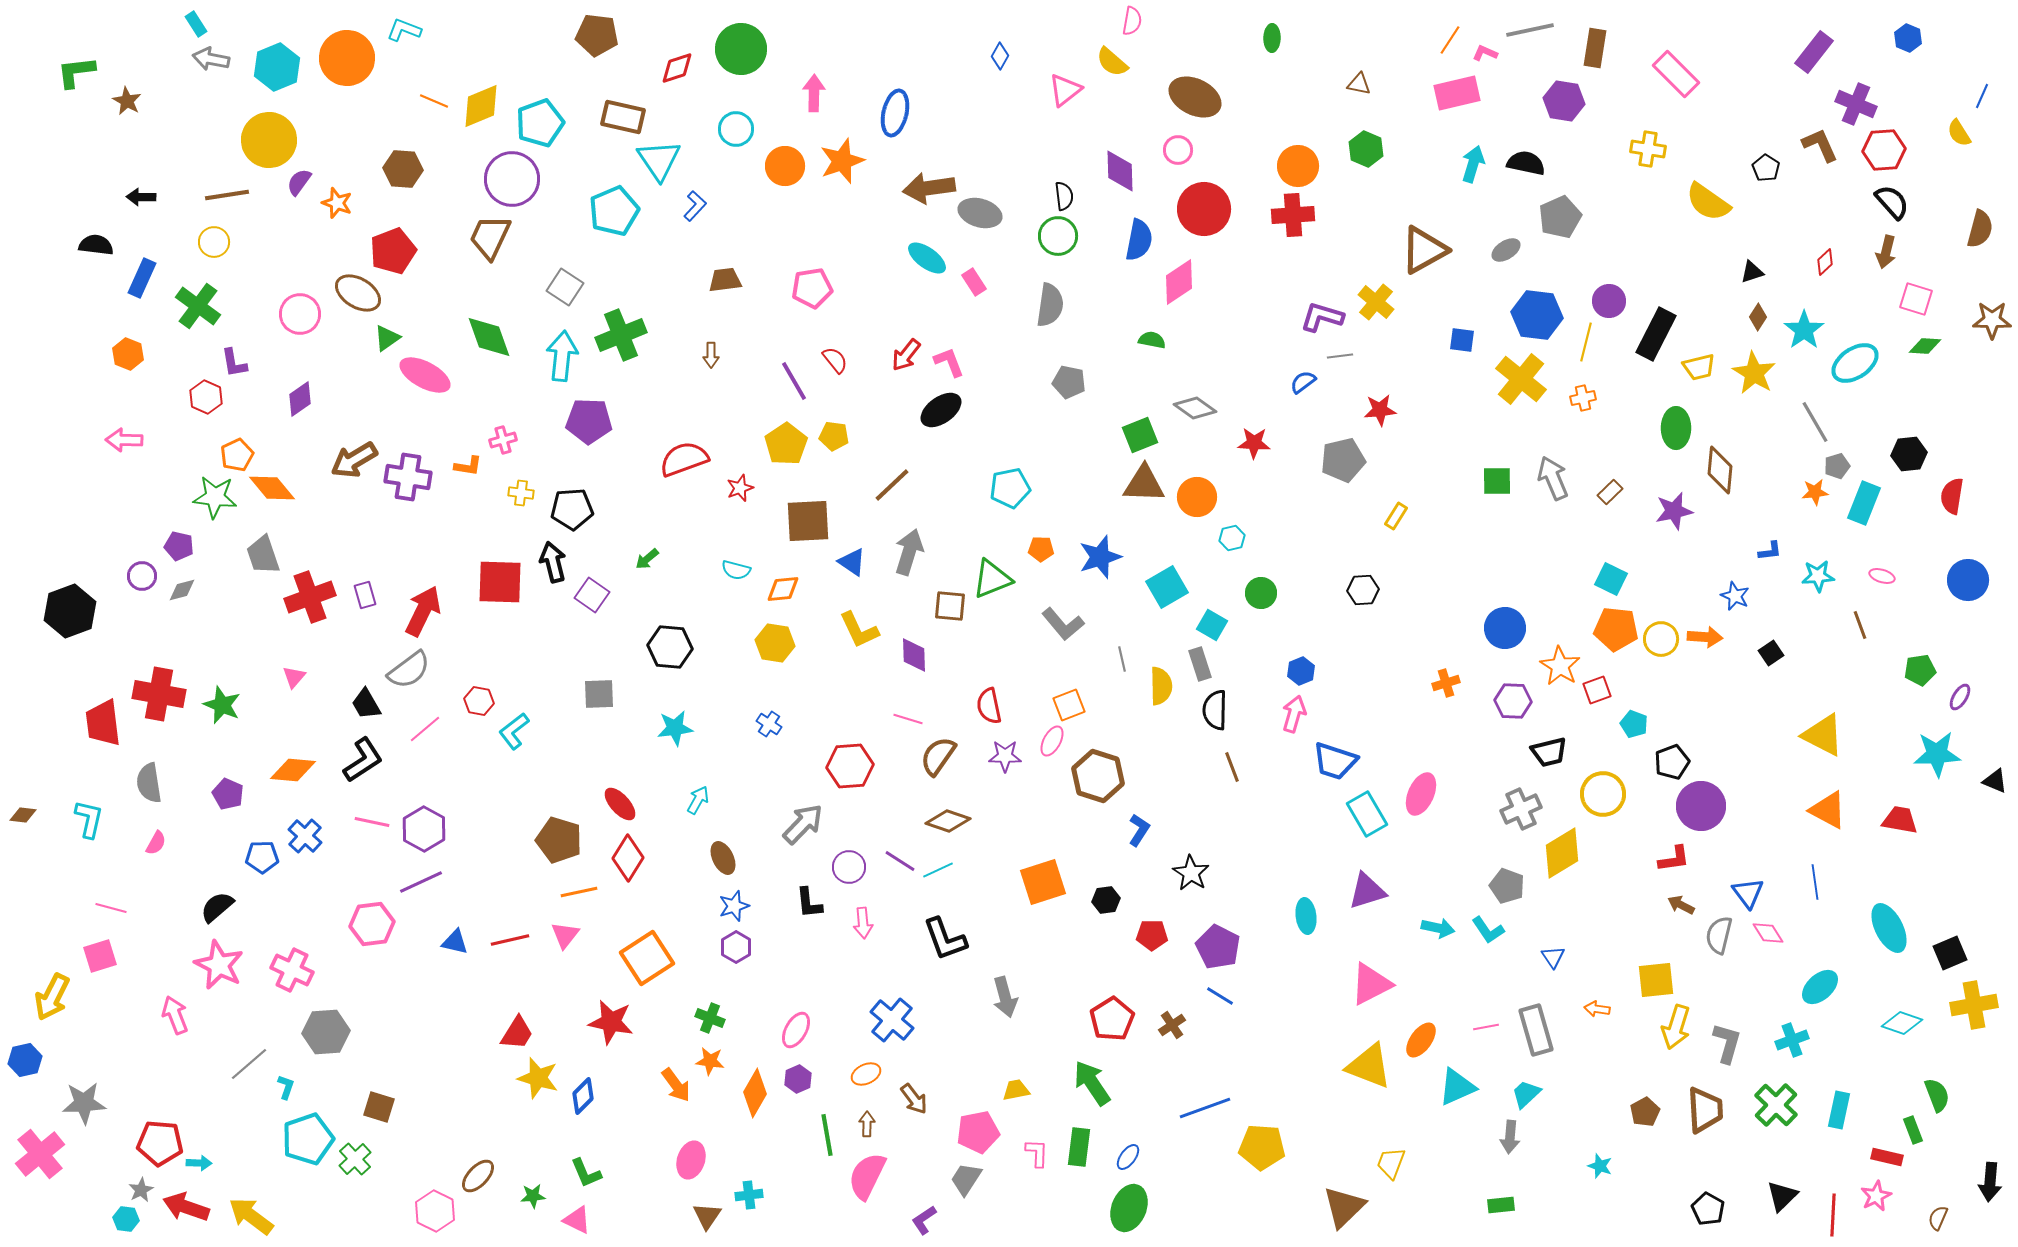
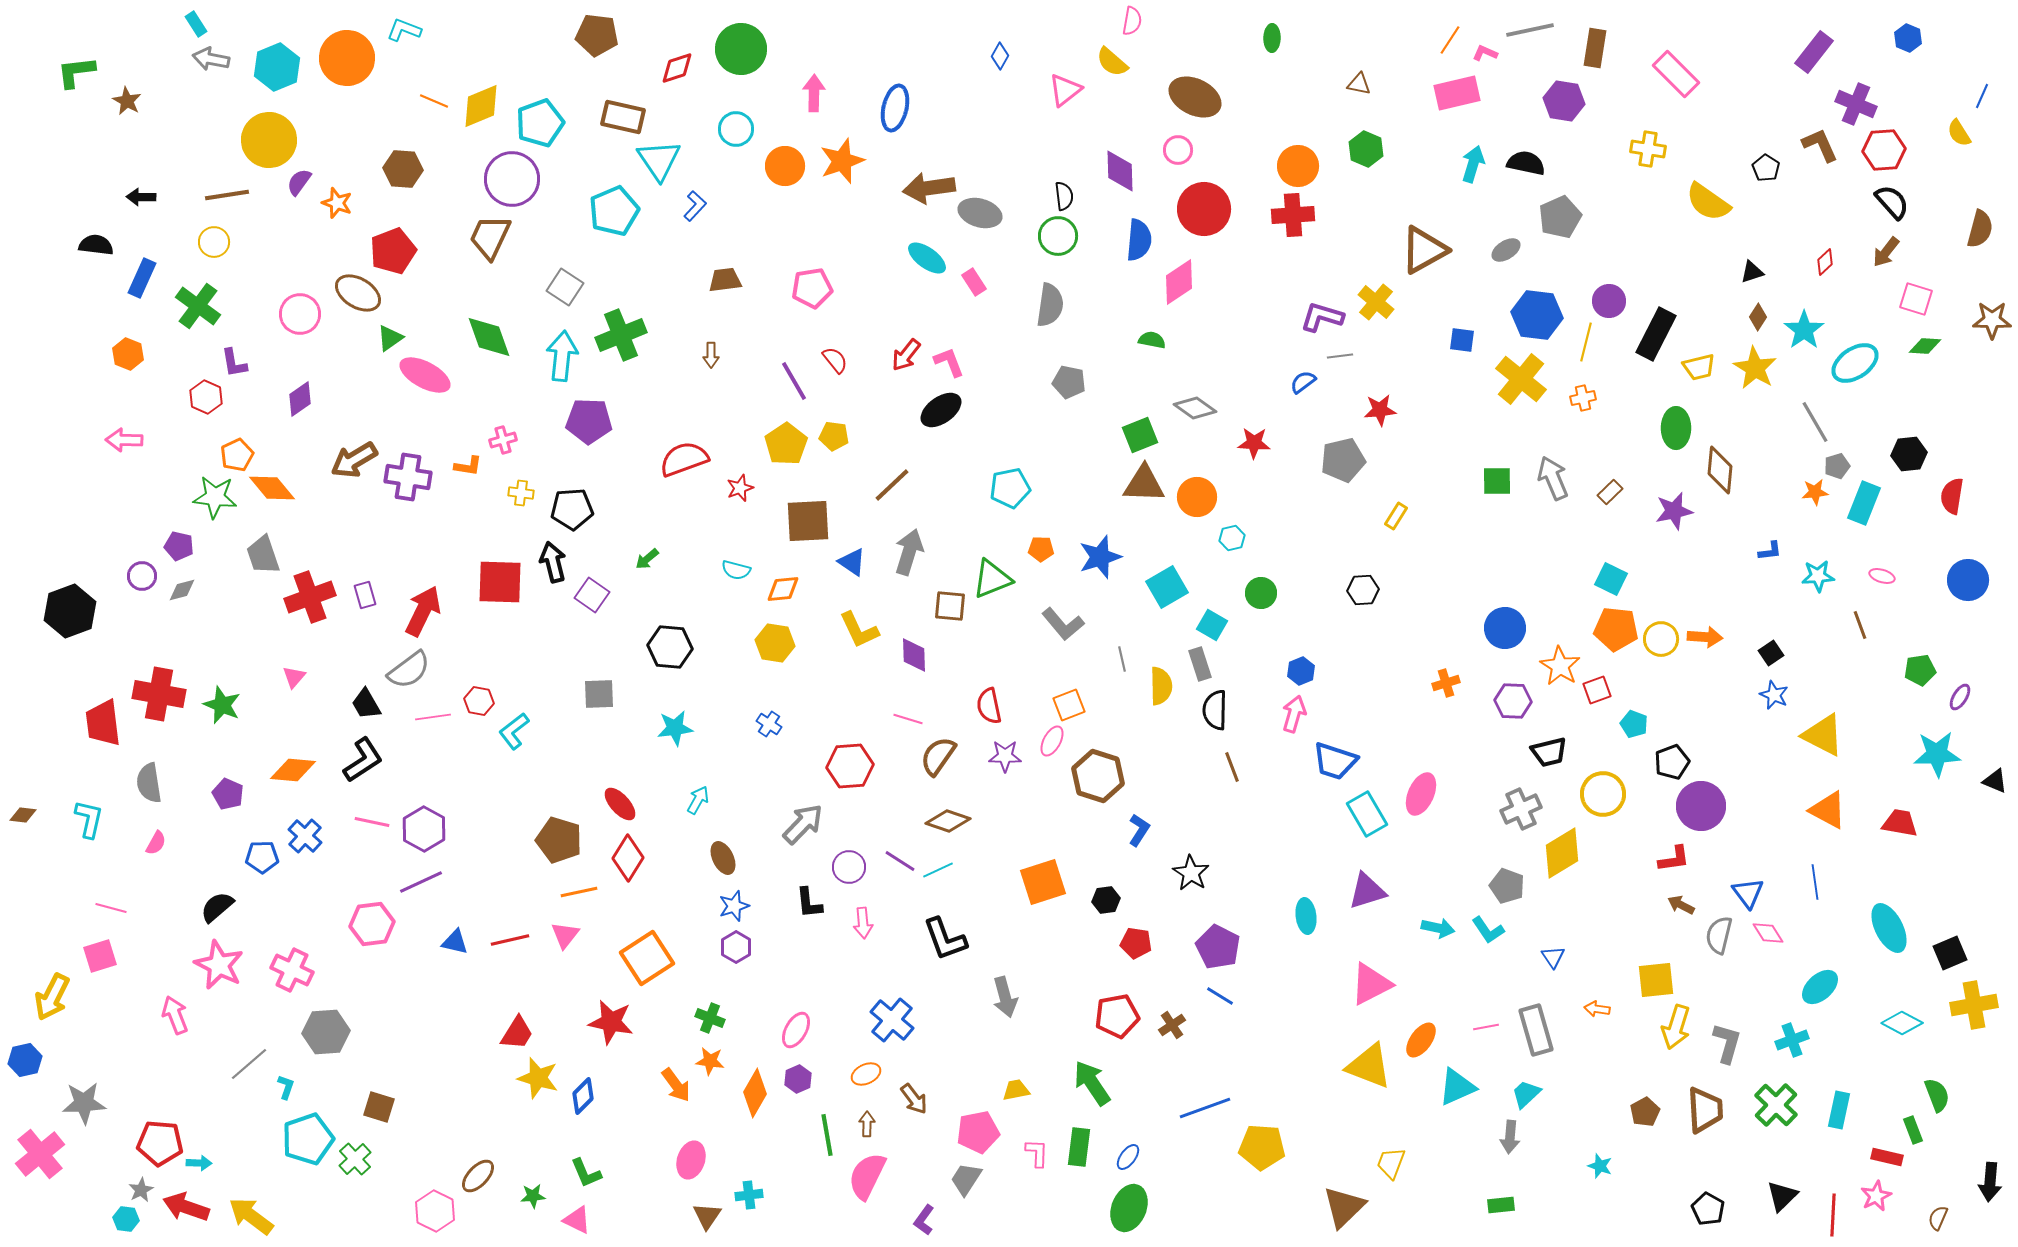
blue ellipse at (895, 113): moved 5 px up
blue semicircle at (1139, 240): rotated 6 degrees counterclockwise
brown arrow at (1886, 252): rotated 24 degrees clockwise
green triangle at (387, 338): moved 3 px right
yellow star at (1754, 373): moved 1 px right, 5 px up
blue star at (1735, 596): moved 39 px right, 99 px down
pink line at (425, 729): moved 8 px right, 12 px up; rotated 32 degrees clockwise
red trapezoid at (1900, 820): moved 3 px down
red pentagon at (1152, 935): moved 16 px left, 8 px down; rotated 8 degrees clockwise
red pentagon at (1112, 1019): moved 5 px right, 3 px up; rotated 21 degrees clockwise
cyan diamond at (1902, 1023): rotated 9 degrees clockwise
purple L-shape at (924, 1220): rotated 20 degrees counterclockwise
